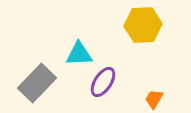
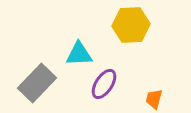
yellow hexagon: moved 12 px left
purple ellipse: moved 1 px right, 2 px down
orange trapezoid: rotated 15 degrees counterclockwise
